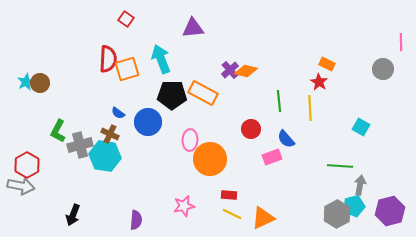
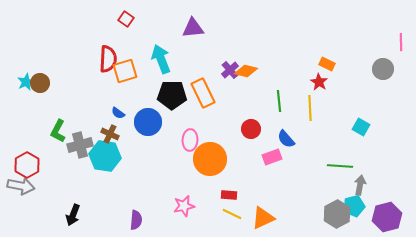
orange square at (127, 69): moved 2 px left, 2 px down
orange rectangle at (203, 93): rotated 36 degrees clockwise
purple hexagon at (390, 211): moved 3 px left, 6 px down
